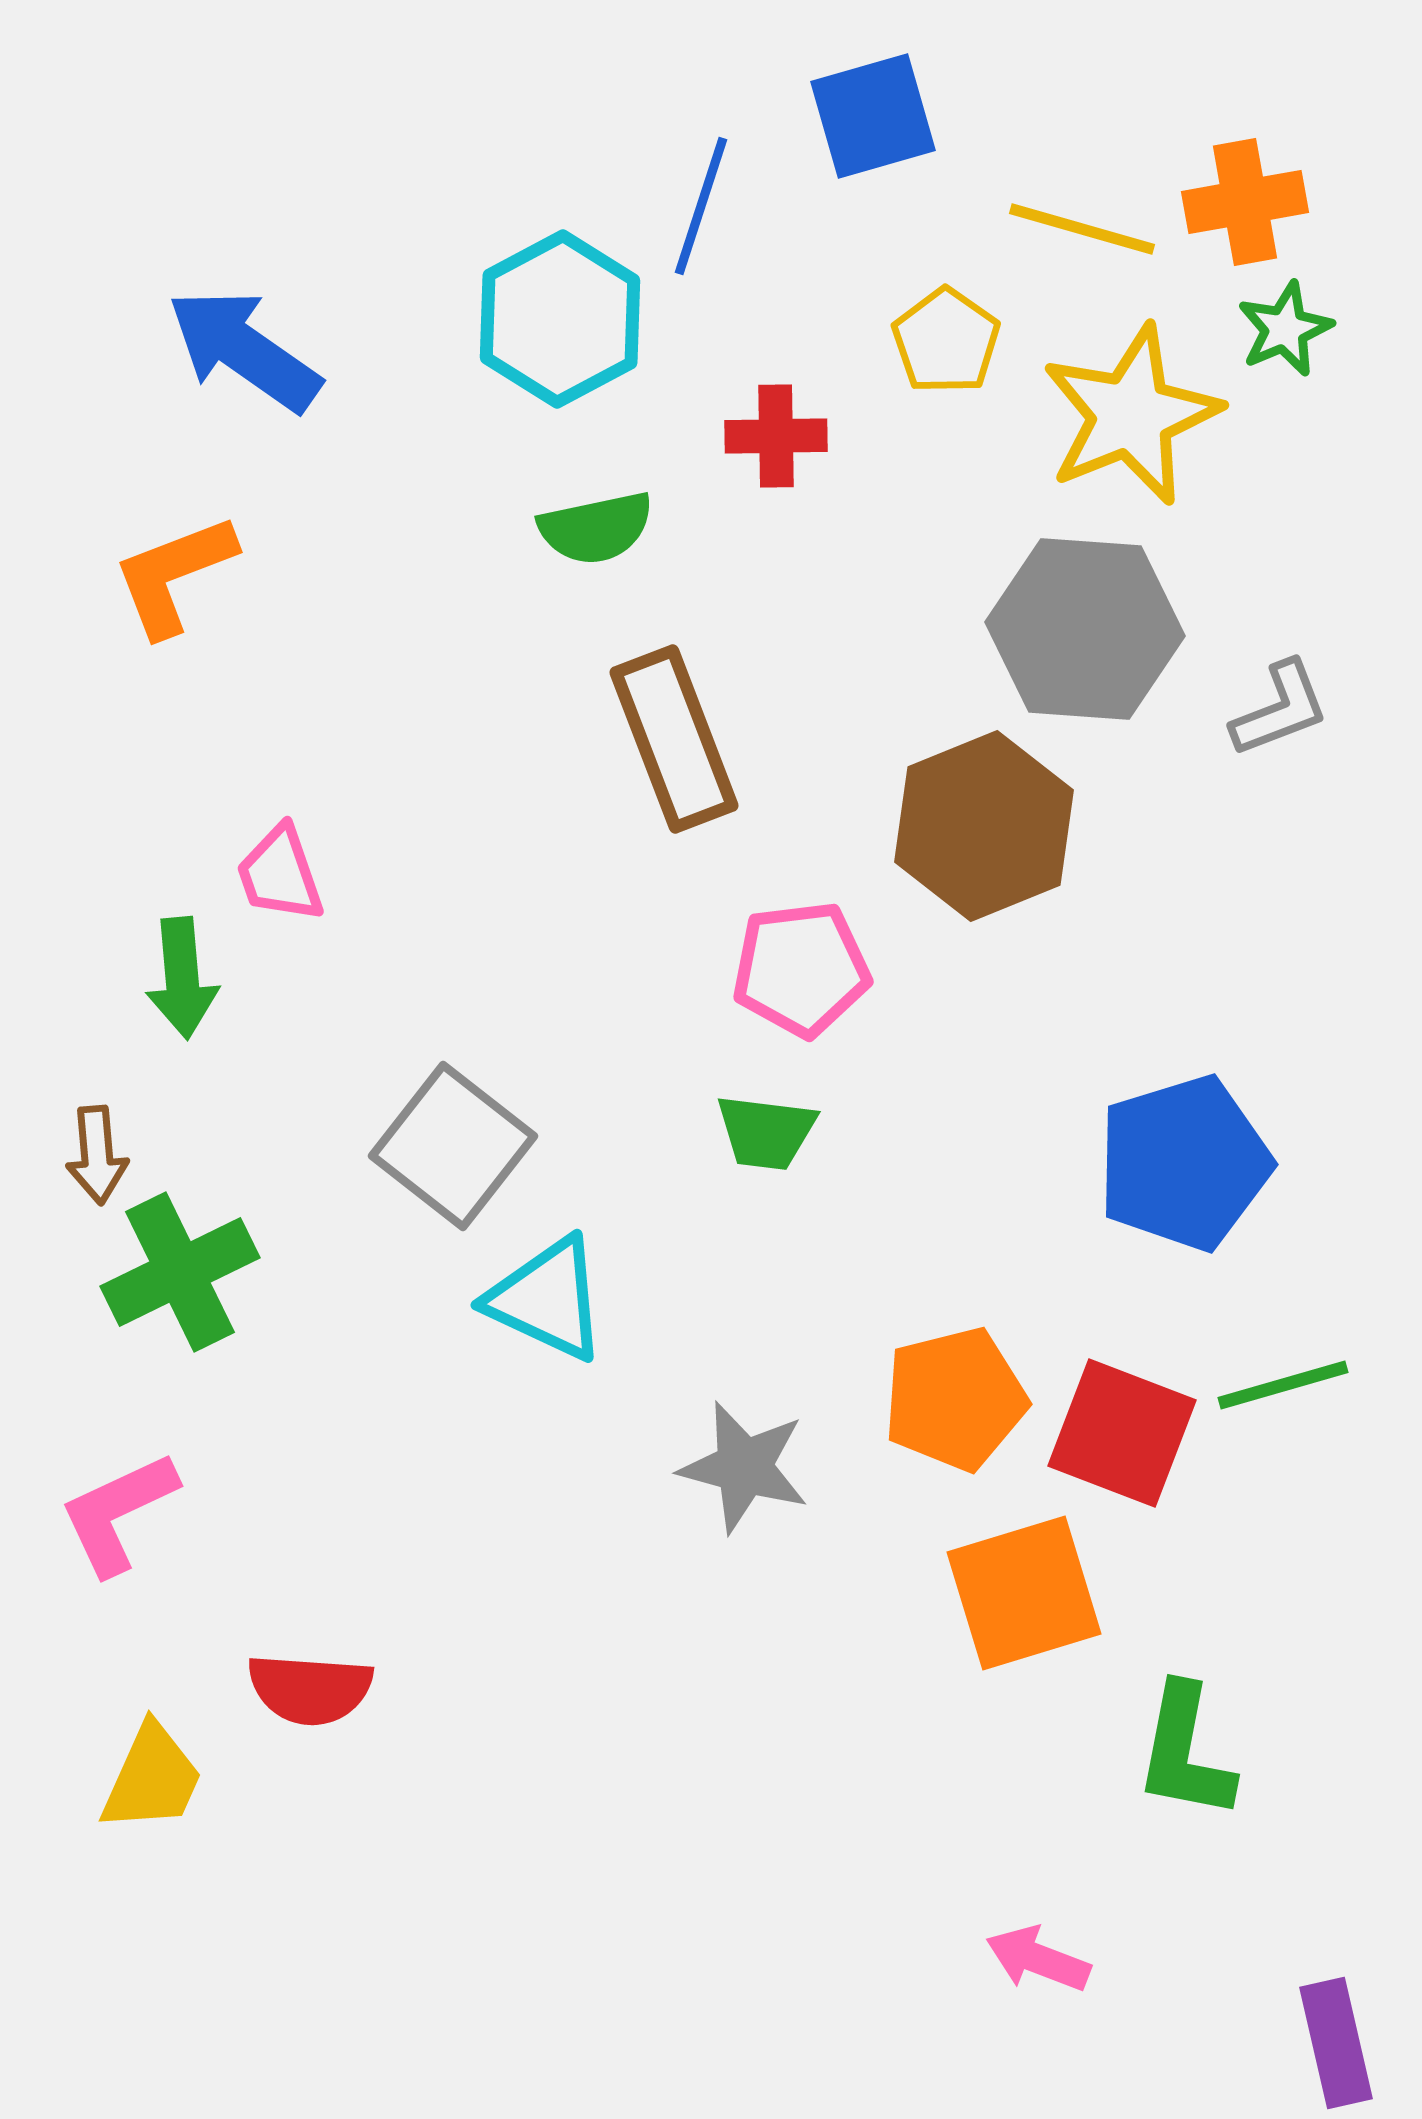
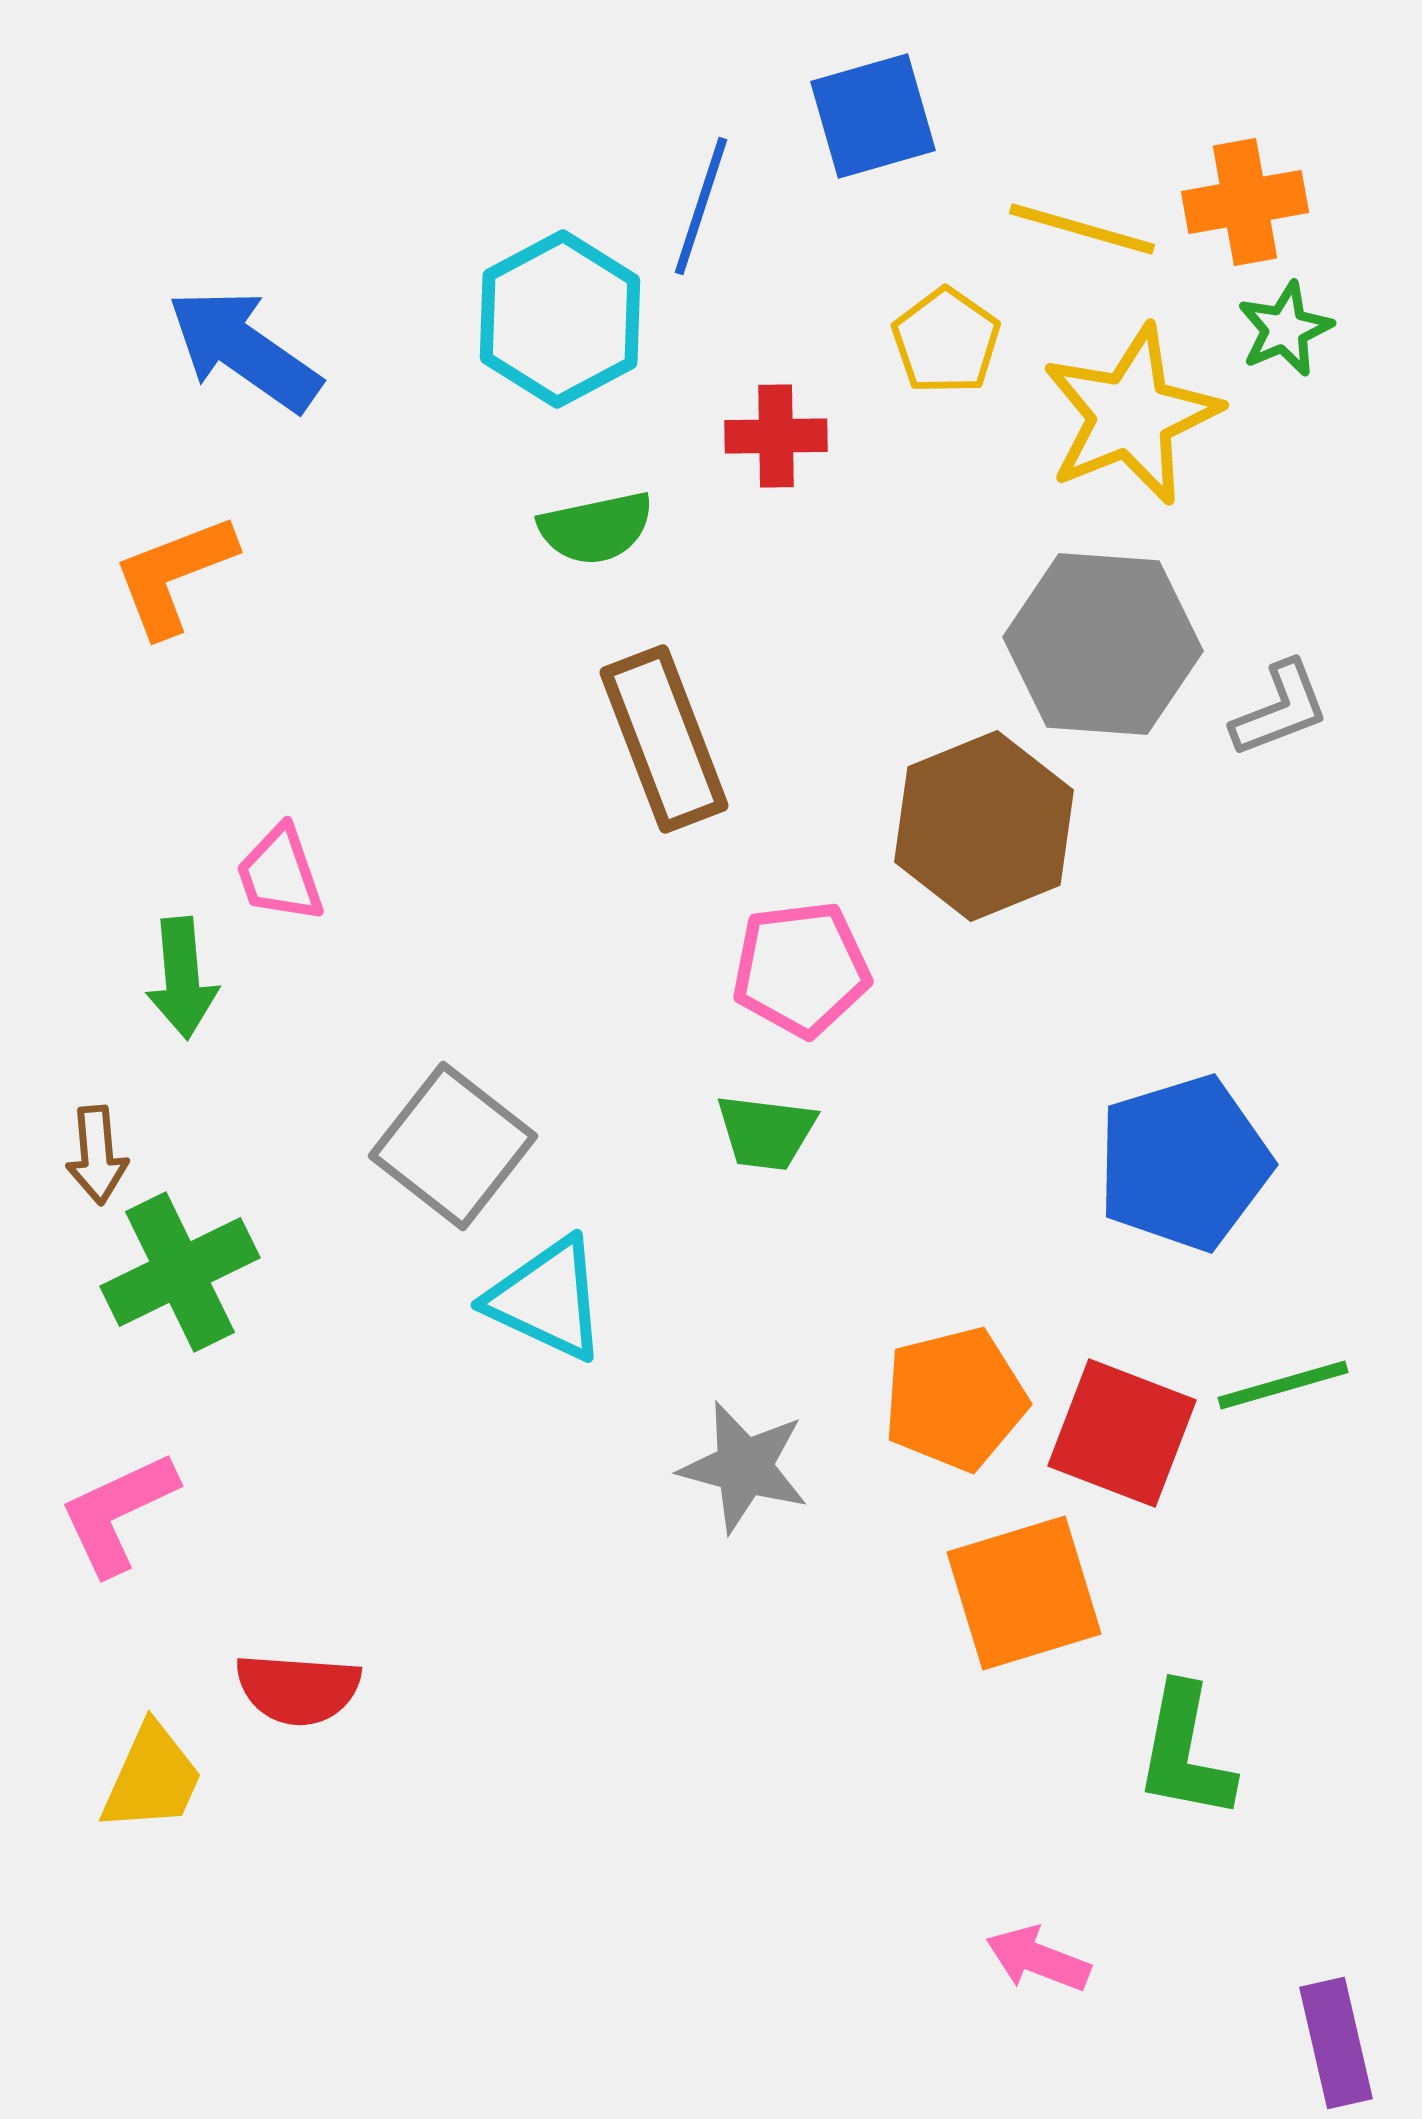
gray hexagon: moved 18 px right, 15 px down
brown rectangle: moved 10 px left
red semicircle: moved 12 px left
